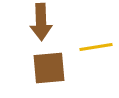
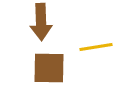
brown square: rotated 6 degrees clockwise
